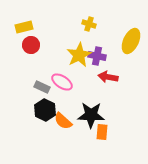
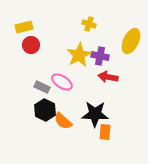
purple cross: moved 3 px right
black star: moved 4 px right, 1 px up
orange rectangle: moved 3 px right
